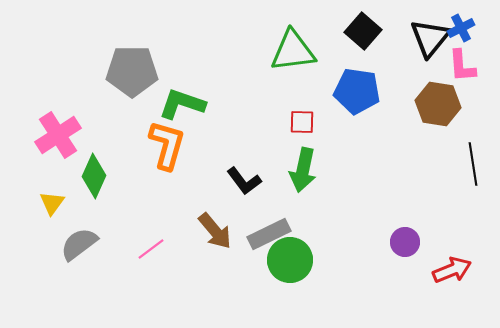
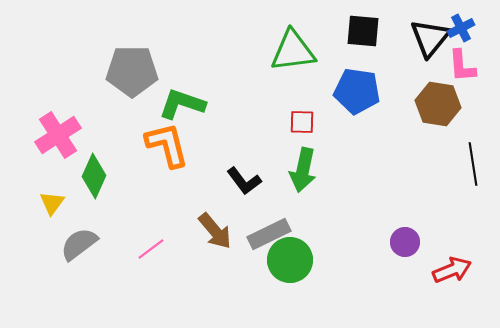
black square: rotated 36 degrees counterclockwise
orange L-shape: rotated 30 degrees counterclockwise
